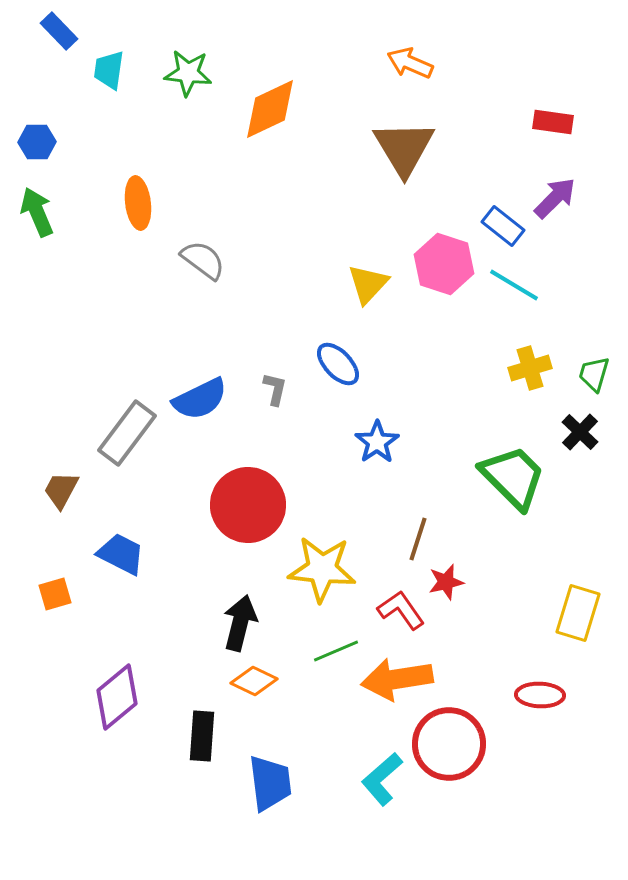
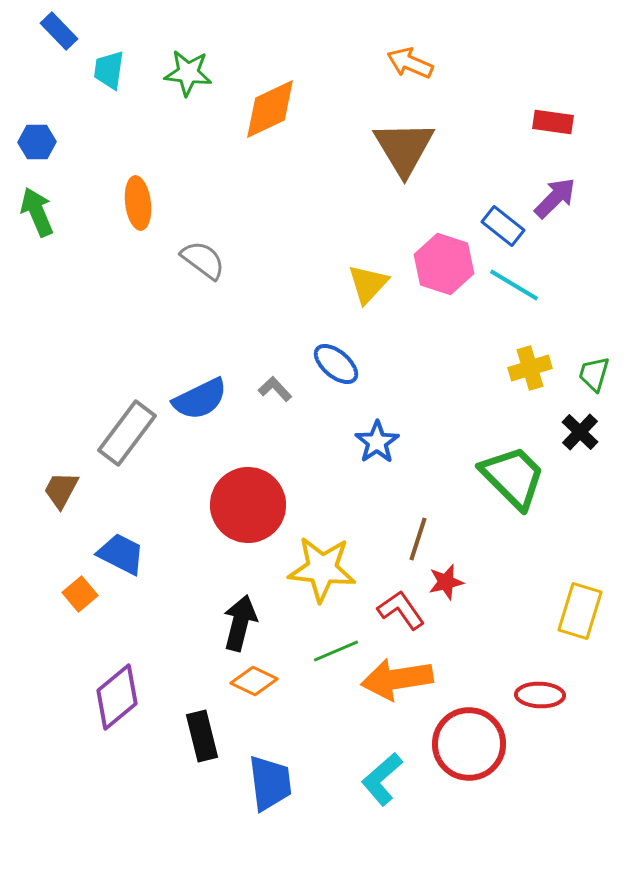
blue ellipse at (338, 364): moved 2 px left; rotated 6 degrees counterclockwise
gray L-shape at (275, 389): rotated 56 degrees counterclockwise
orange square at (55, 594): moved 25 px right; rotated 24 degrees counterclockwise
yellow rectangle at (578, 613): moved 2 px right, 2 px up
black rectangle at (202, 736): rotated 18 degrees counterclockwise
red circle at (449, 744): moved 20 px right
